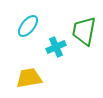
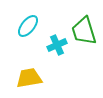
green trapezoid: rotated 28 degrees counterclockwise
cyan cross: moved 1 px right, 2 px up
